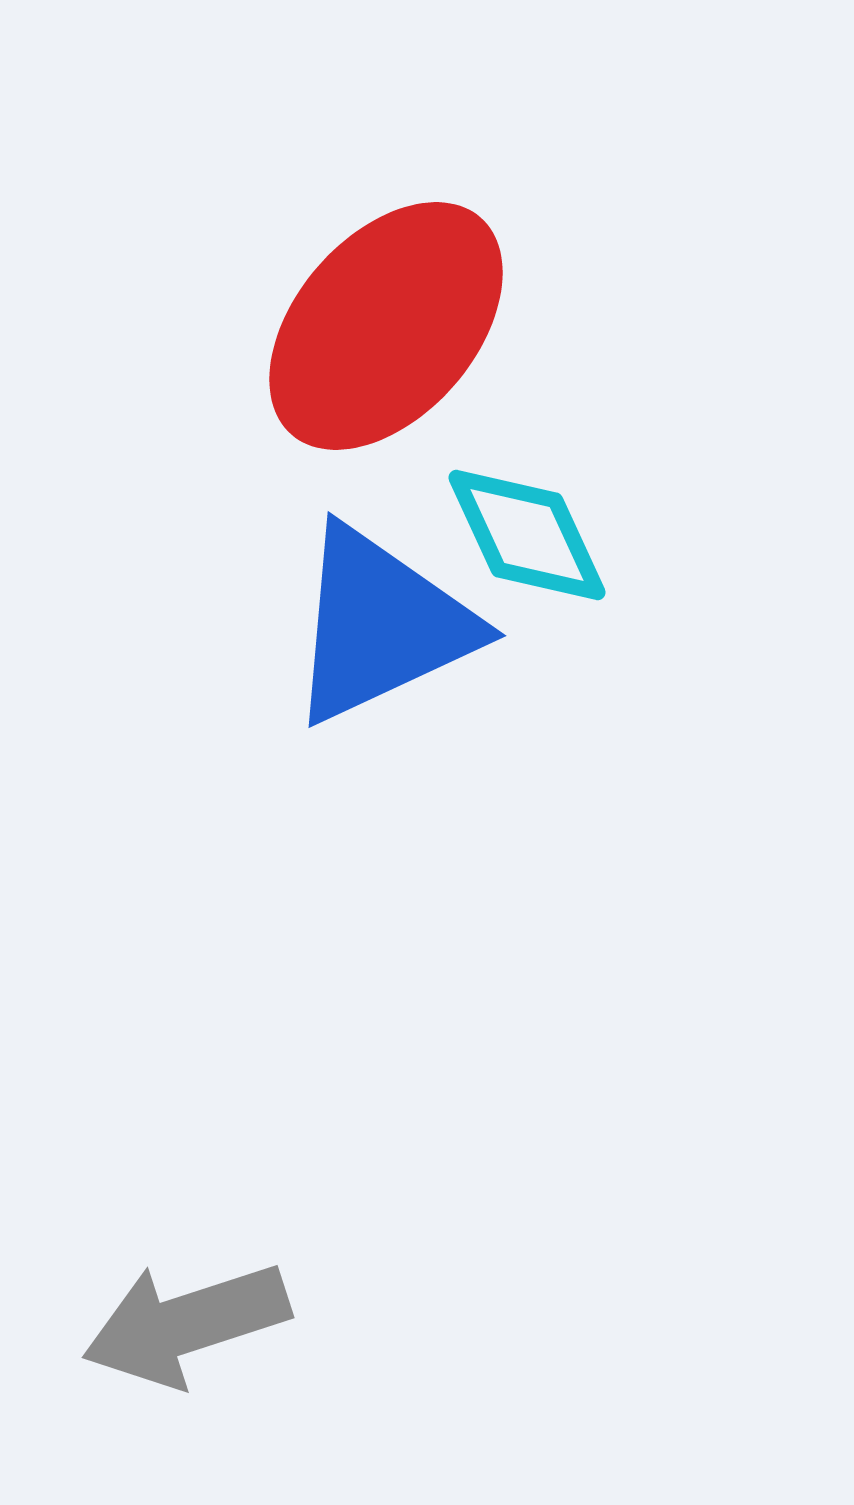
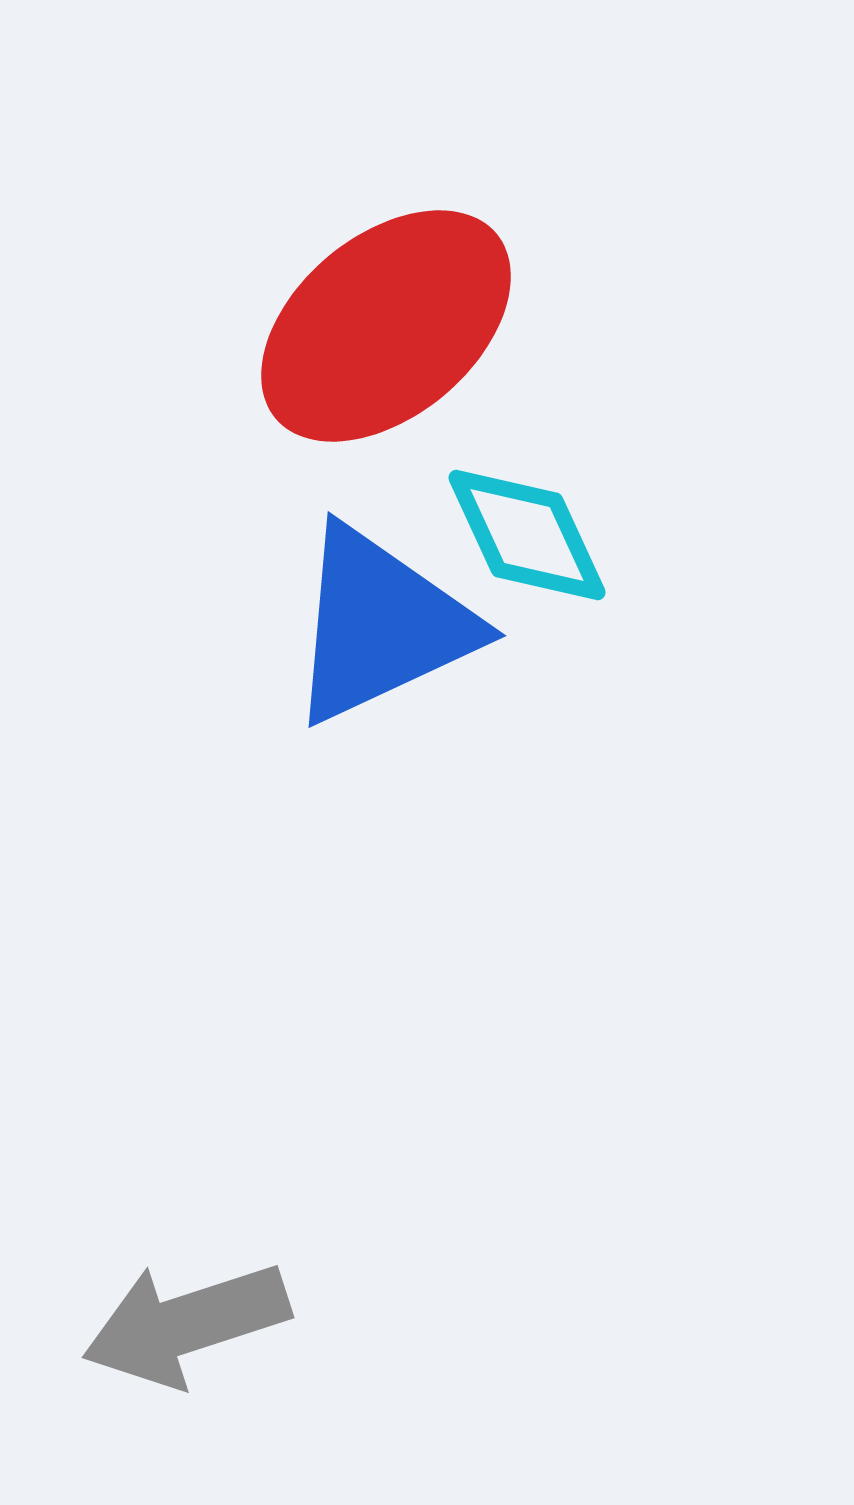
red ellipse: rotated 9 degrees clockwise
